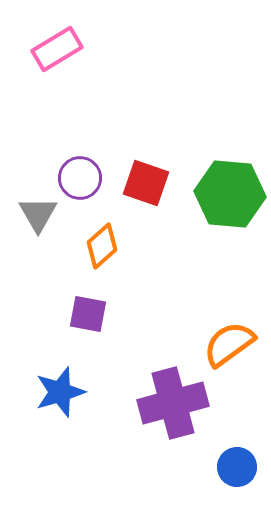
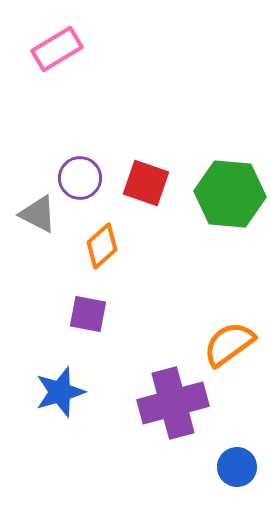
gray triangle: rotated 33 degrees counterclockwise
